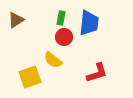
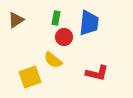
green rectangle: moved 5 px left
red L-shape: rotated 30 degrees clockwise
